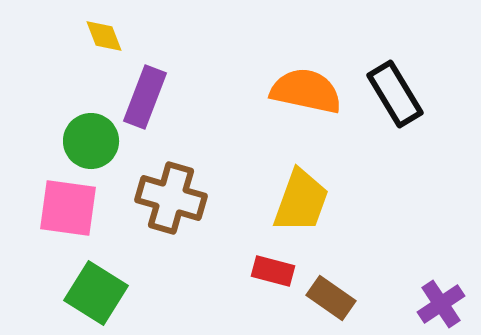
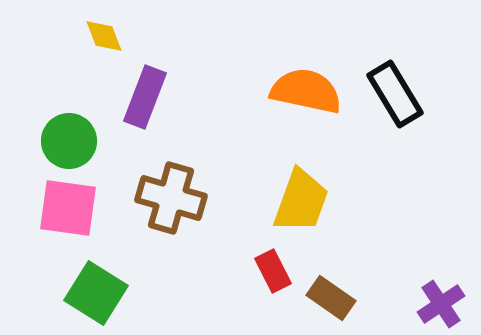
green circle: moved 22 px left
red rectangle: rotated 48 degrees clockwise
